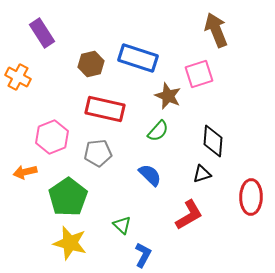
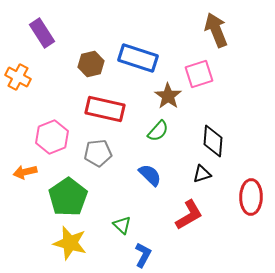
brown star: rotated 12 degrees clockwise
